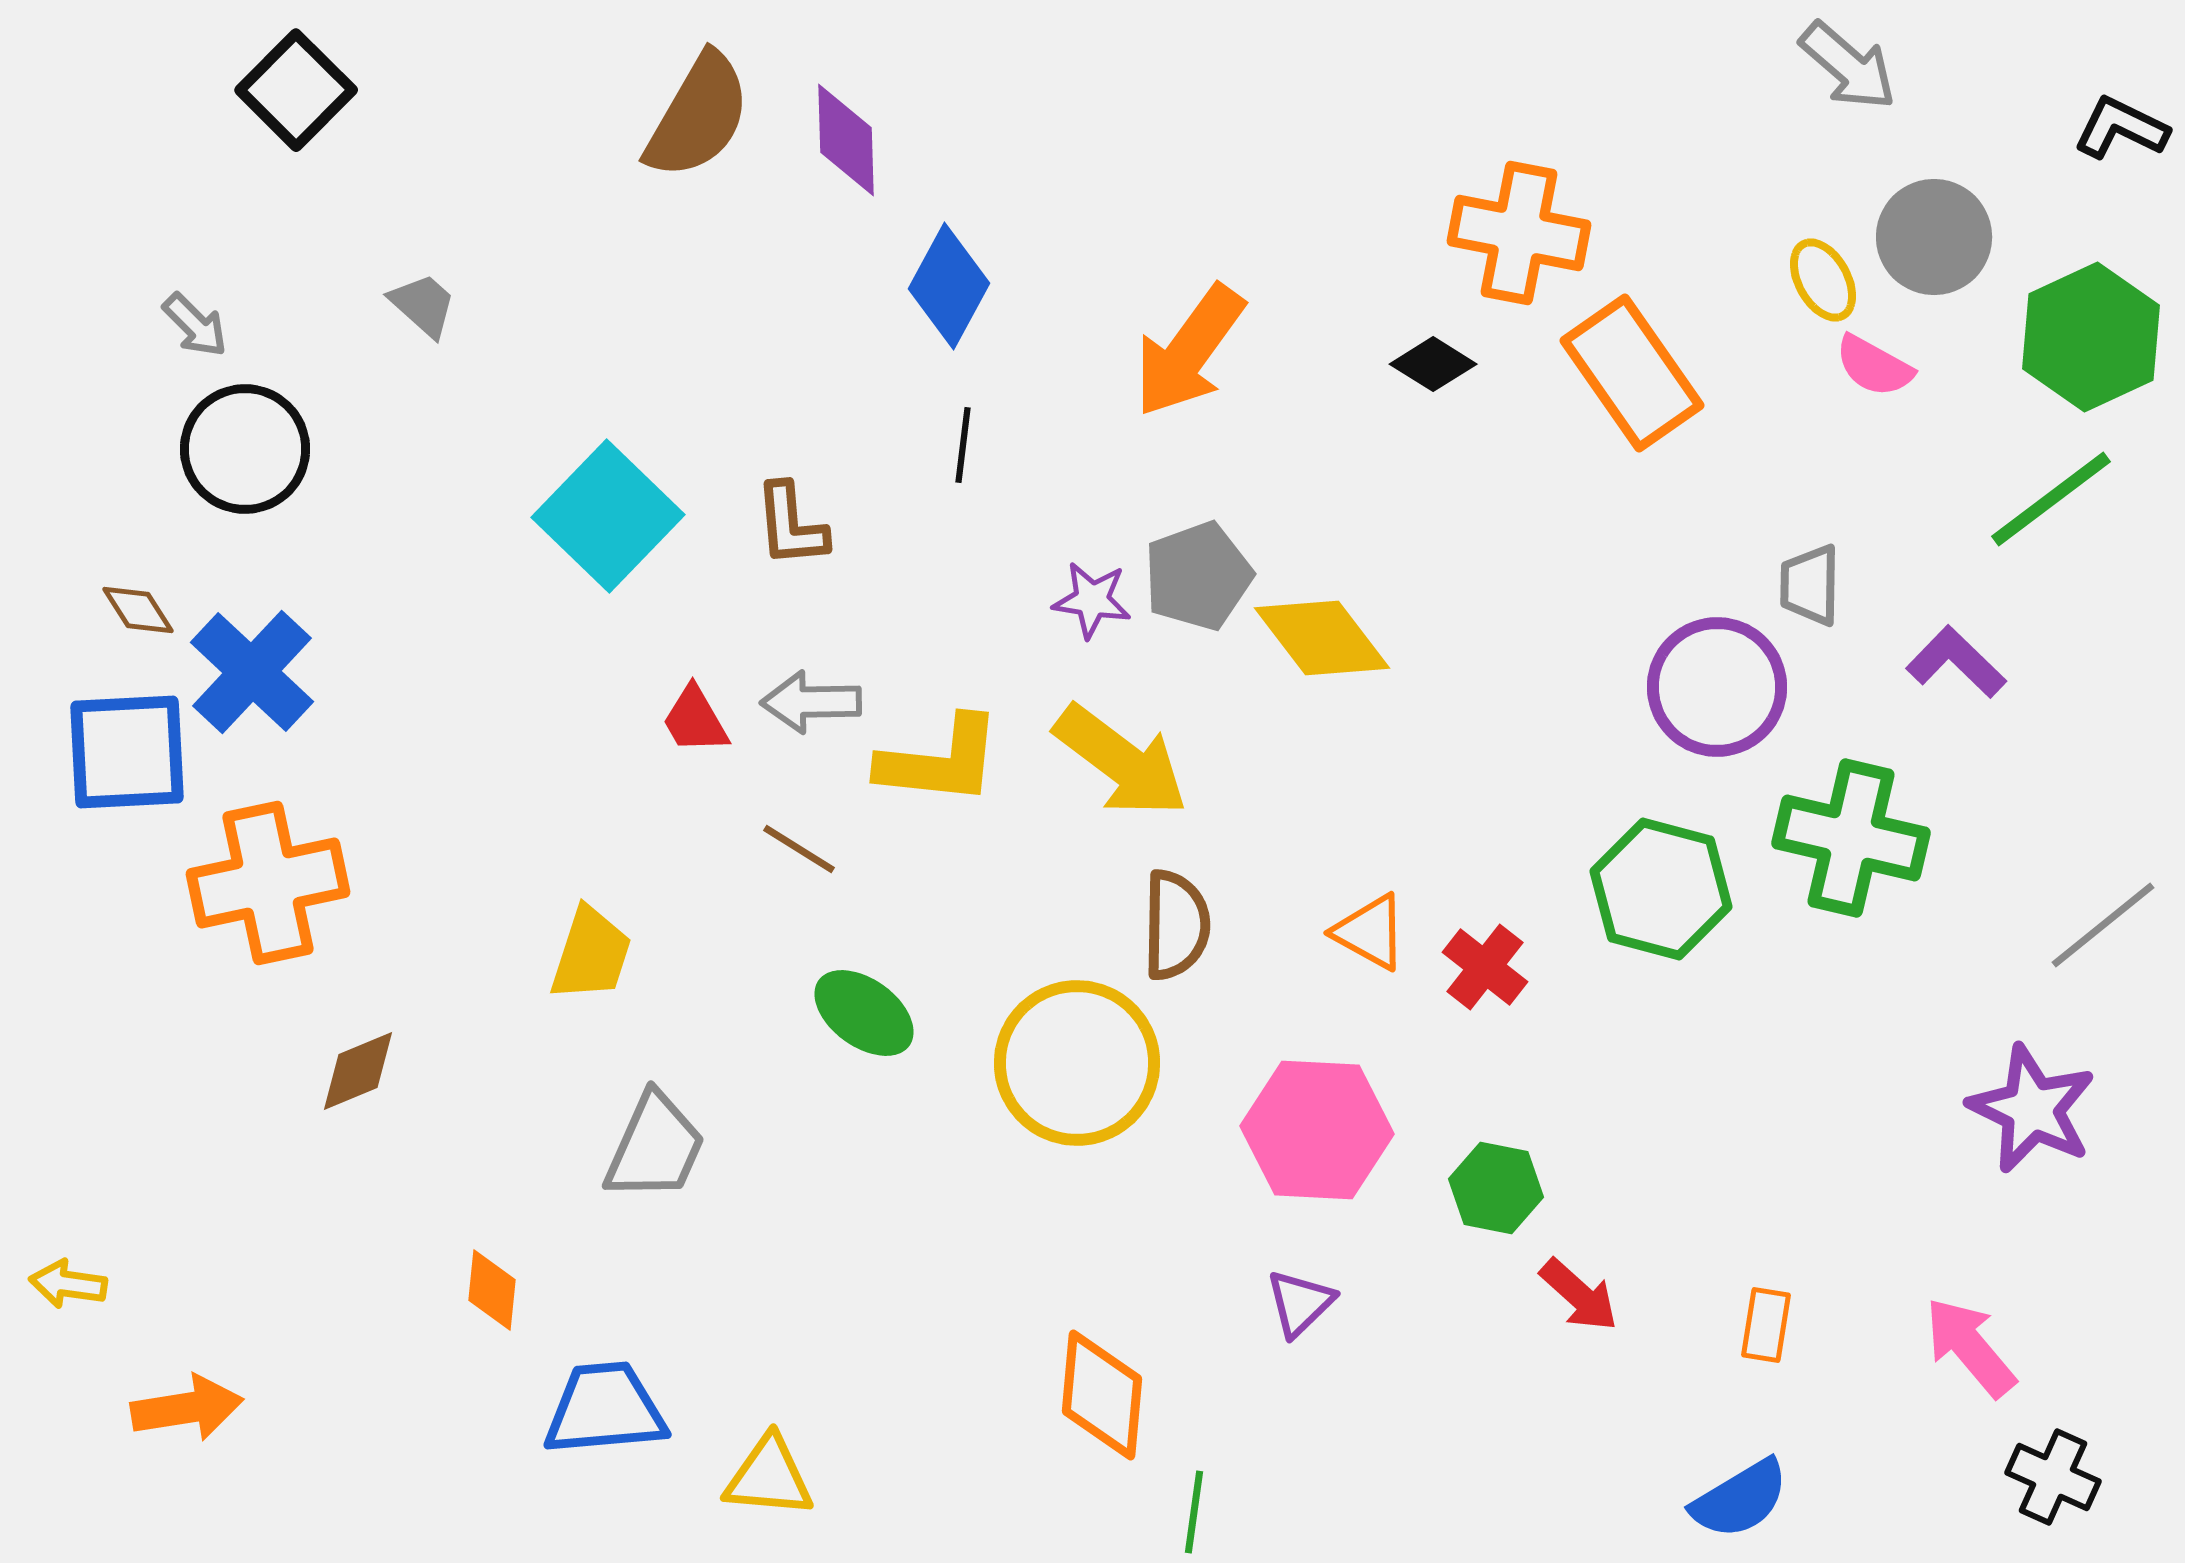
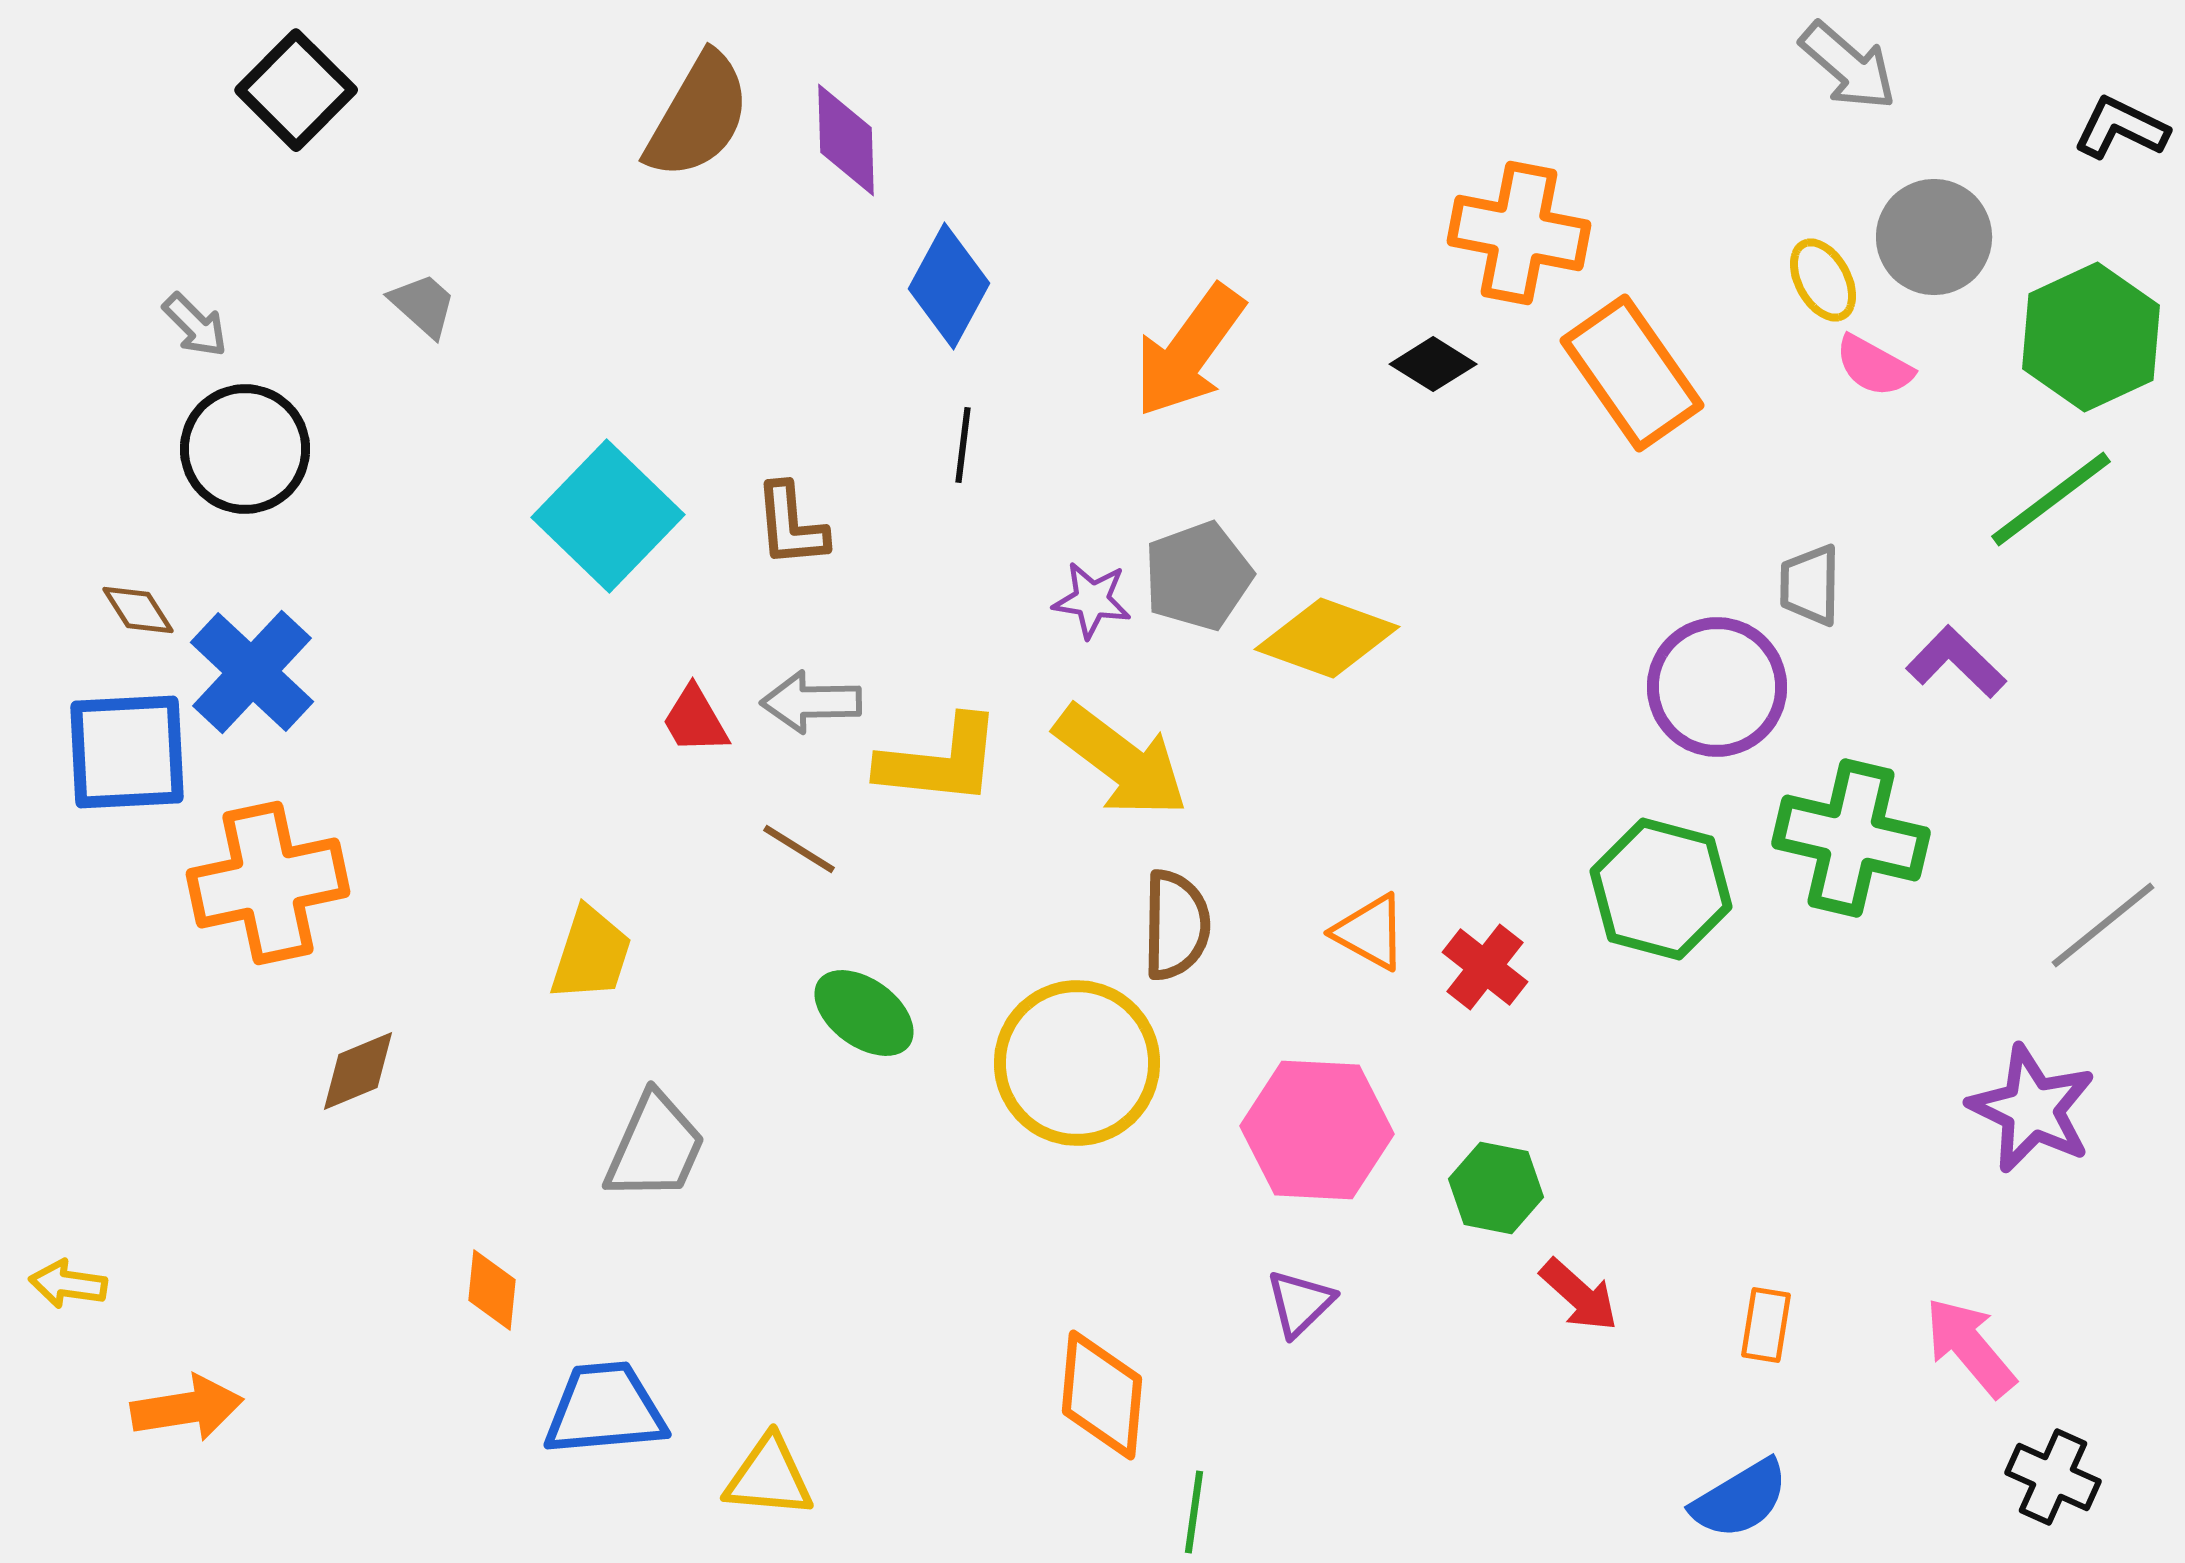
yellow diamond at (1322, 638): moved 5 px right; rotated 33 degrees counterclockwise
